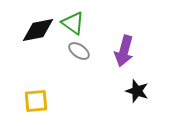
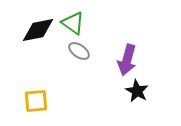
purple arrow: moved 3 px right, 9 px down
black star: rotated 10 degrees clockwise
